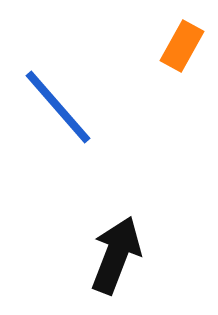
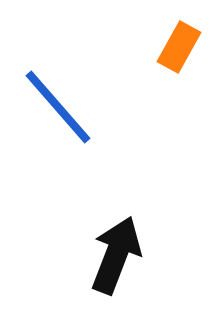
orange rectangle: moved 3 px left, 1 px down
